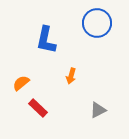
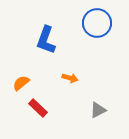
blue L-shape: rotated 8 degrees clockwise
orange arrow: moved 1 px left, 2 px down; rotated 91 degrees counterclockwise
